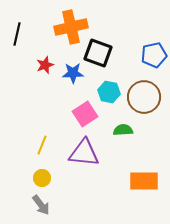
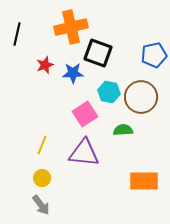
brown circle: moved 3 px left
